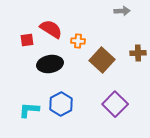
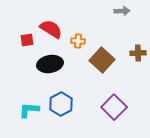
purple square: moved 1 px left, 3 px down
